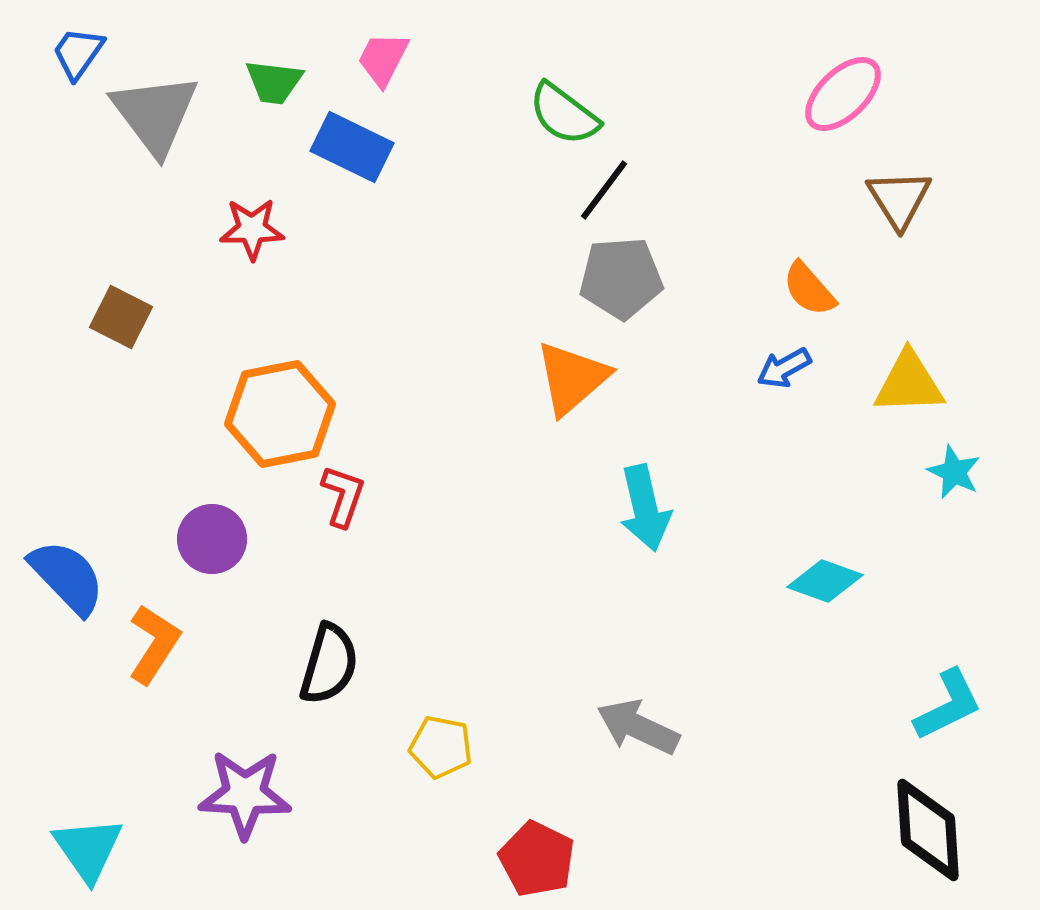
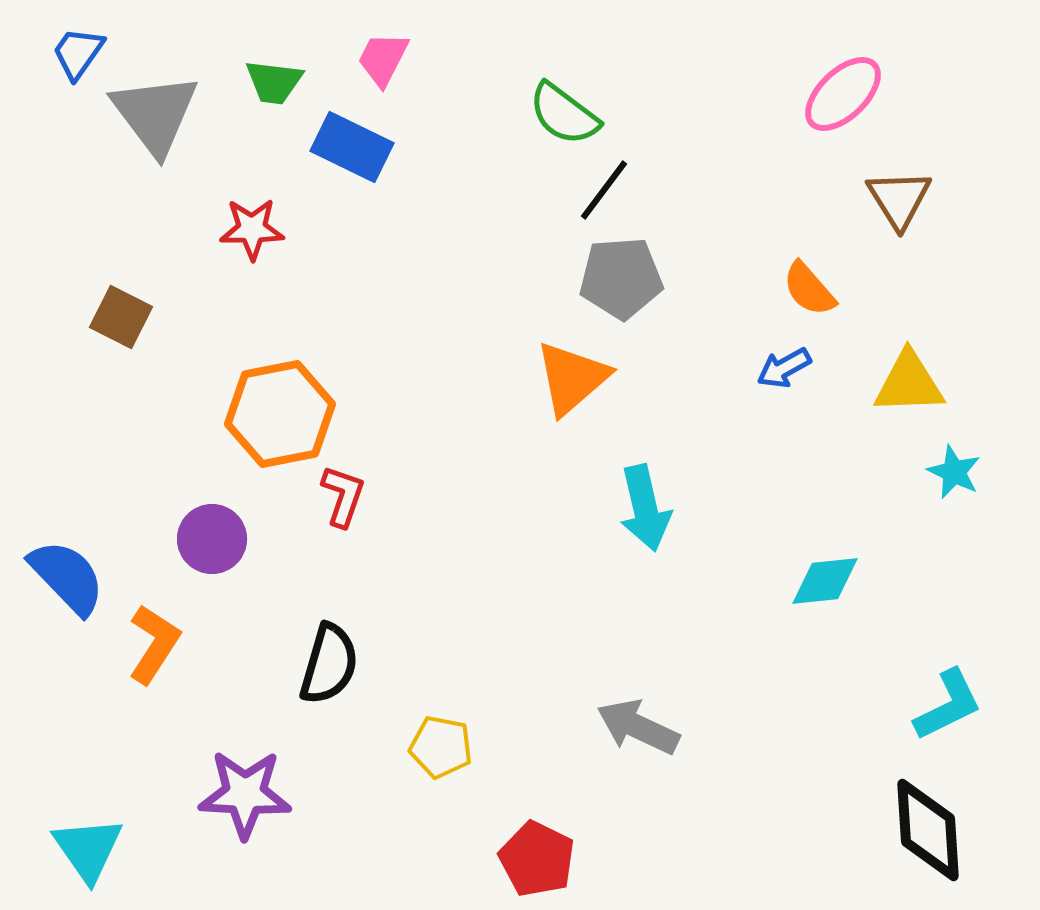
cyan diamond: rotated 26 degrees counterclockwise
